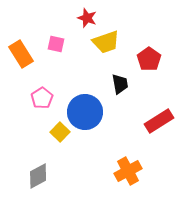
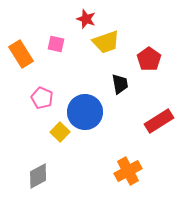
red star: moved 1 px left, 1 px down
pink pentagon: rotated 15 degrees counterclockwise
